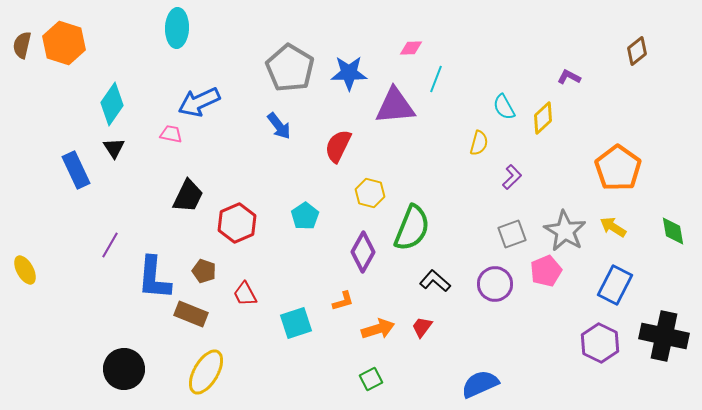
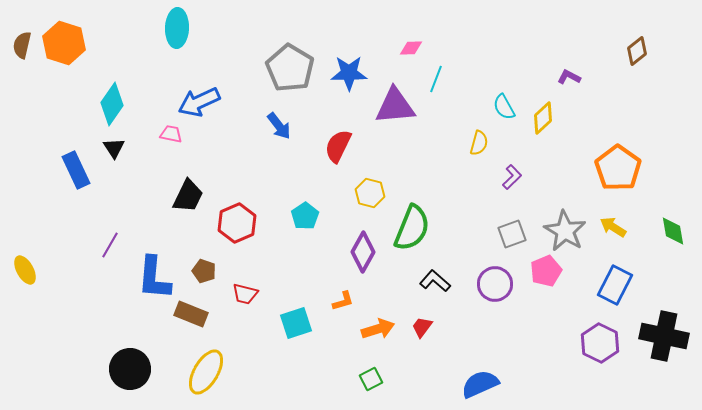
red trapezoid at (245, 294): rotated 48 degrees counterclockwise
black circle at (124, 369): moved 6 px right
